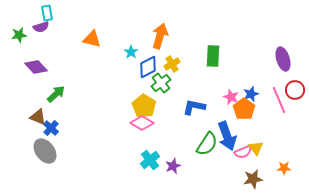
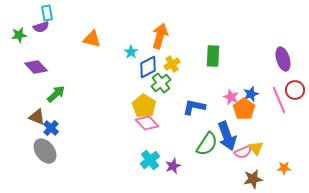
brown triangle: moved 1 px left
pink diamond: moved 5 px right; rotated 15 degrees clockwise
